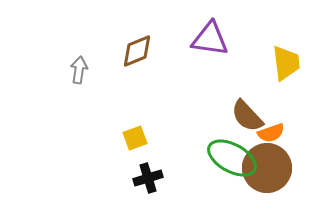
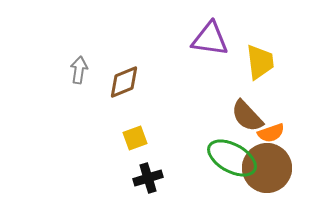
brown diamond: moved 13 px left, 31 px down
yellow trapezoid: moved 26 px left, 1 px up
